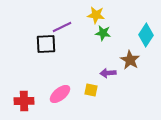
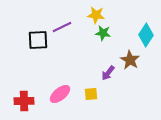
black square: moved 8 px left, 4 px up
purple arrow: rotated 49 degrees counterclockwise
yellow square: moved 4 px down; rotated 16 degrees counterclockwise
